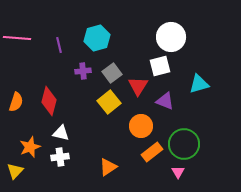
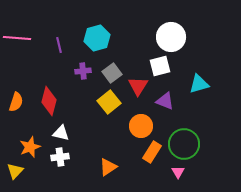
orange rectangle: rotated 20 degrees counterclockwise
